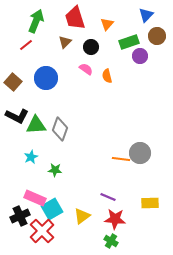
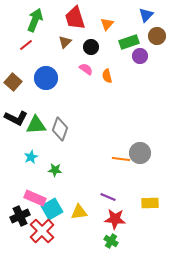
green arrow: moved 1 px left, 1 px up
black L-shape: moved 1 px left, 2 px down
yellow triangle: moved 3 px left, 4 px up; rotated 30 degrees clockwise
